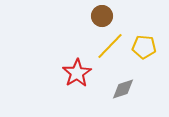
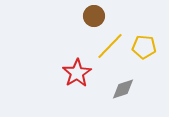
brown circle: moved 8 px left
